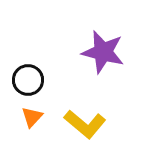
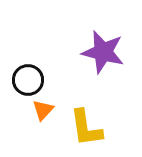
orange triangle: moved 11 px right, 7 px up
yellow L-shape: moved 1 px right, 4 px down; rotated 42 degrees clockwise
